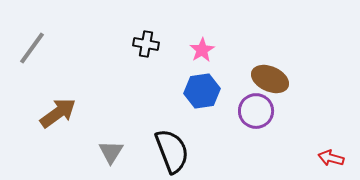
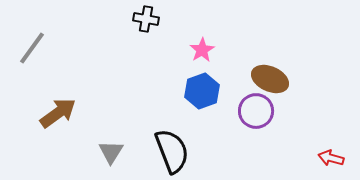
black cross: moved 25 px up
blue hexagon: rotated 12 degrees counterclockwise
